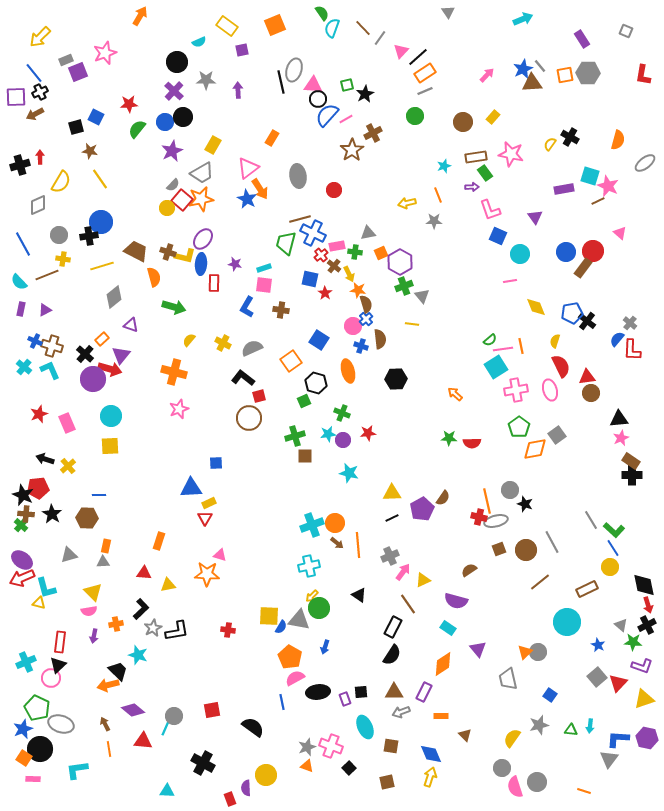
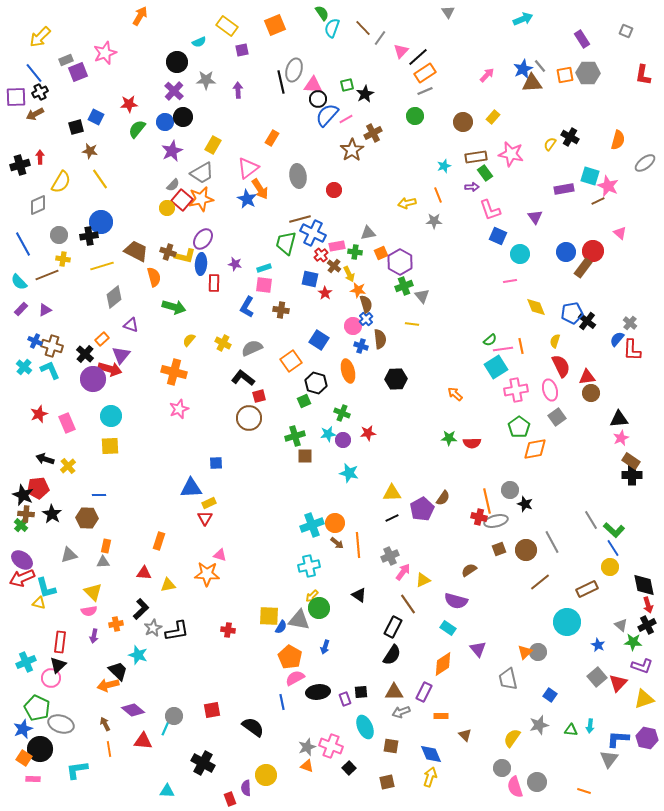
purple rectangle at (21, 309): rotated 32 degrees clockwise
gray square at (557, 435): moved 18 px up
